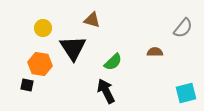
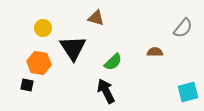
brown triangle: moved 4 px right, 2 px up
orange hexagon: moved 1 px left, 1 px up
cyan square: moved 2 px right, 1 px up
